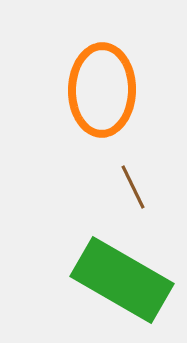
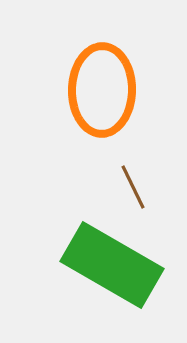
green rectangle: moved 10 px left, 15 px up
